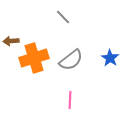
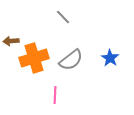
pink line: moved 15 px left, 5 px up
